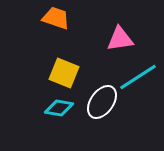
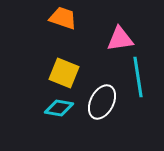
orange trapezoid: moved 7 px right
cyan line: rotated 66 degrees counterclockwise
white ellipse: rotated 8 degrees counterclockwise
